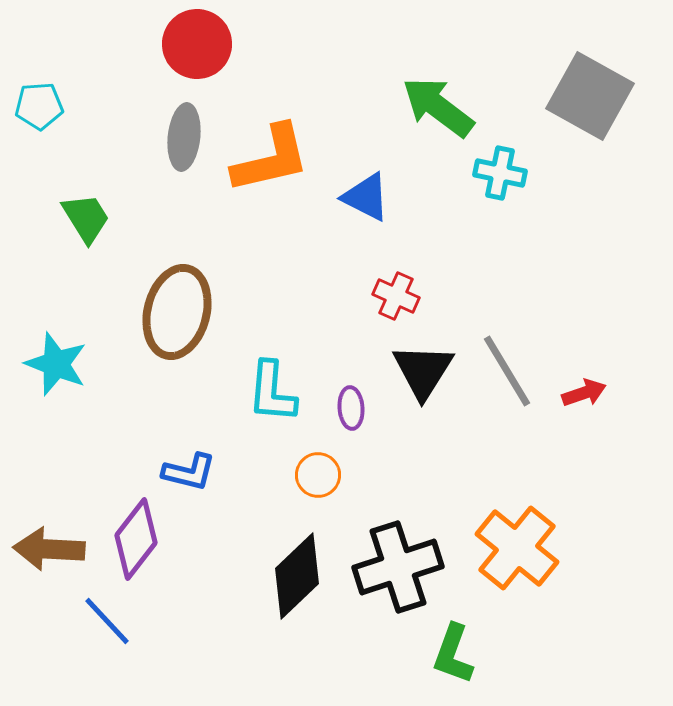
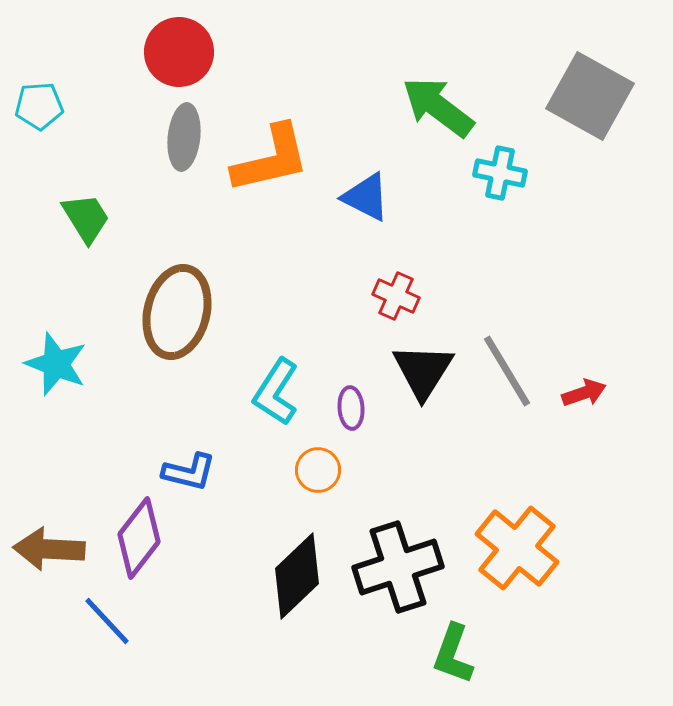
red circle: moved 18 px left, 8 px down
cyan L-shape: moved 4 px right; rotated 28 degrees clockwise
orange circle: moved 5 px up
purple diamond: moved 3 px right, 1 px up
